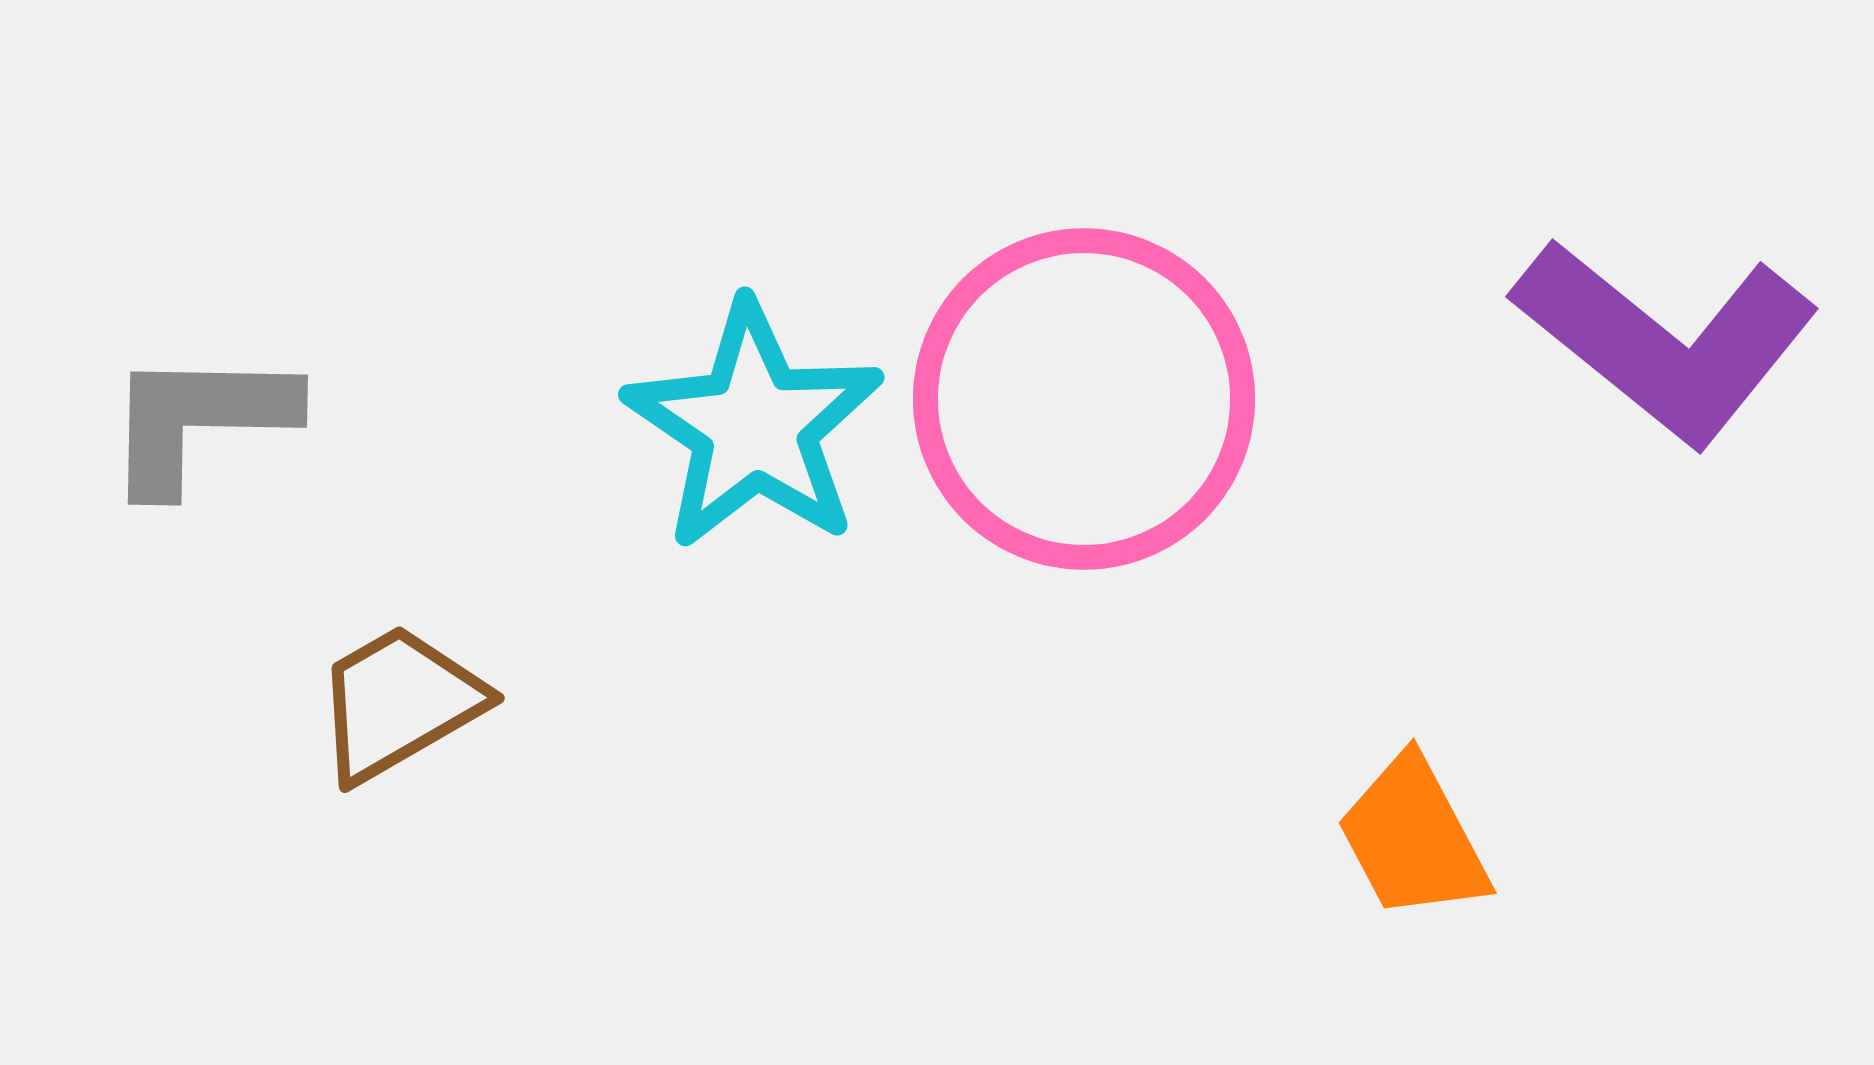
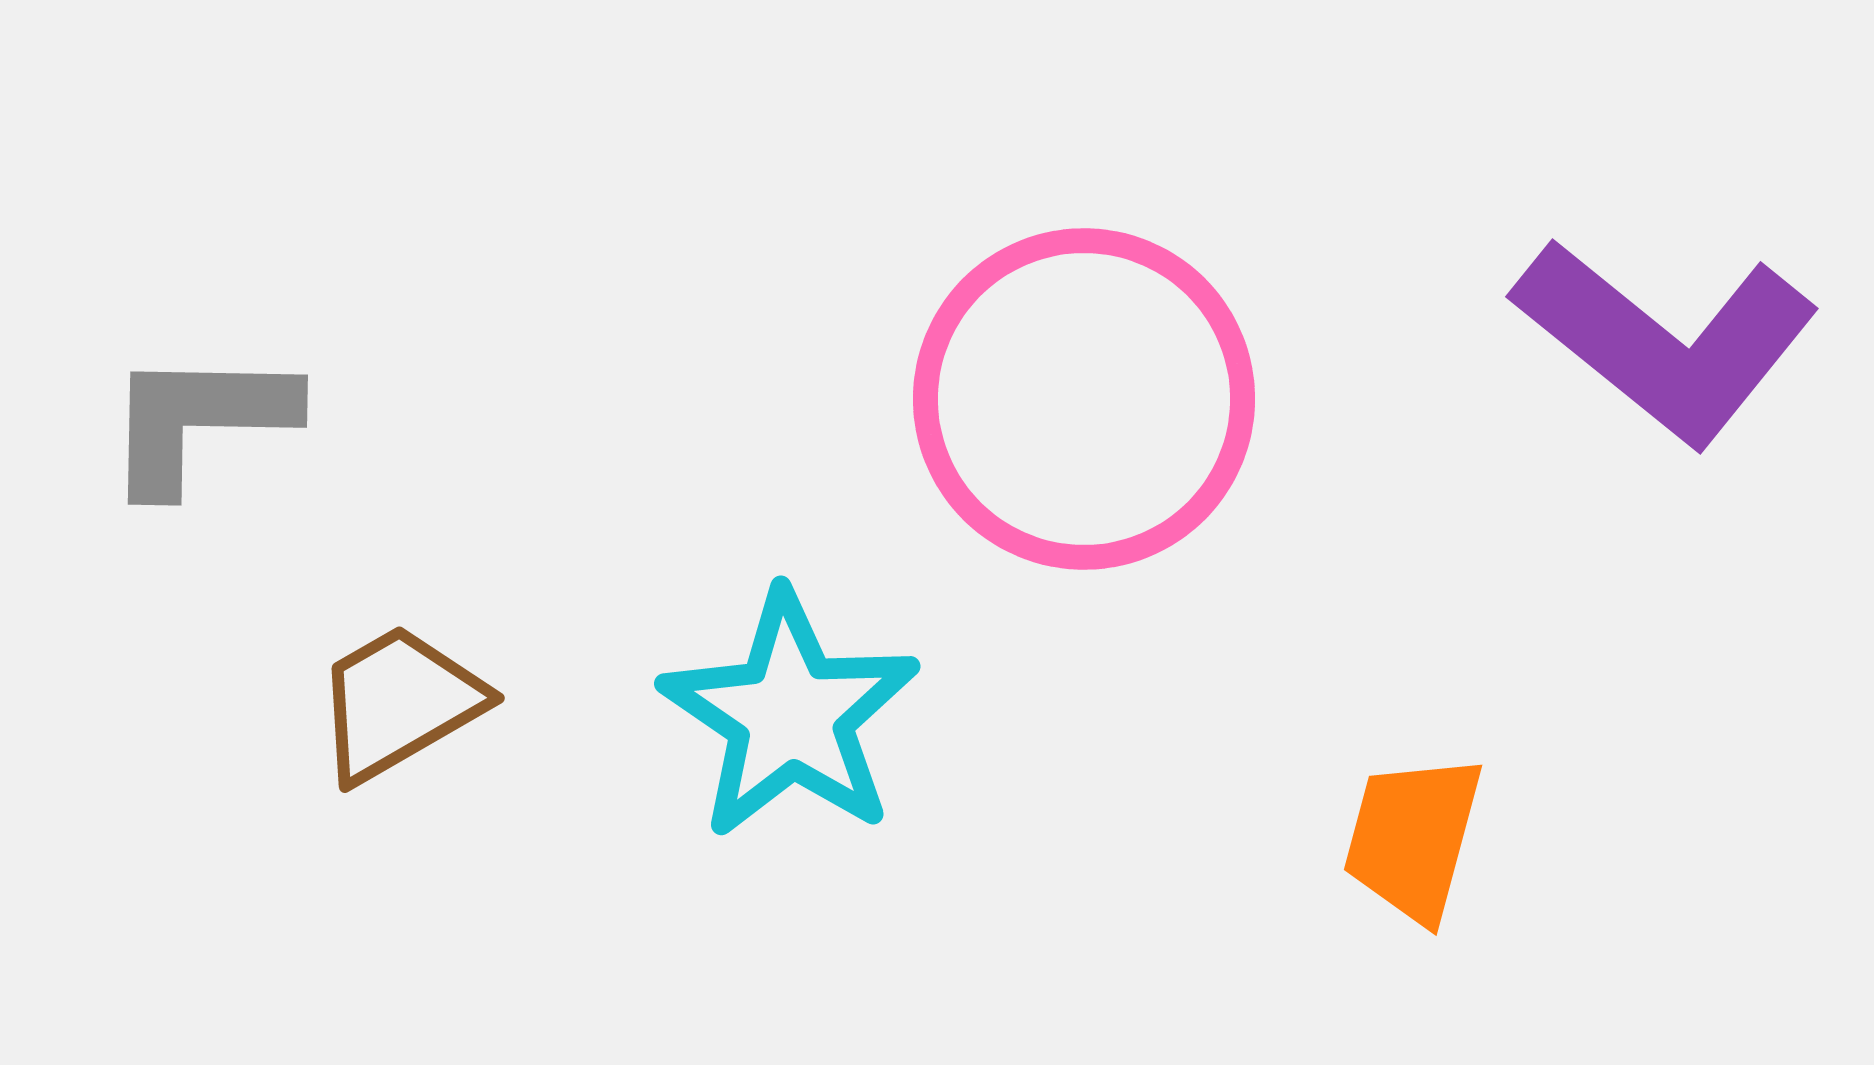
cyan star: moved 36 px right, 289 px down
orange trapezoid: rotated 43 degrees clockwise
